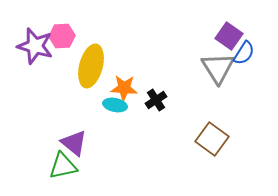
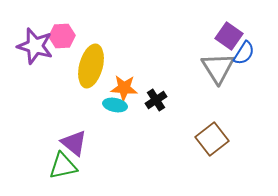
brown square: rotated 16 degrees clockwise
